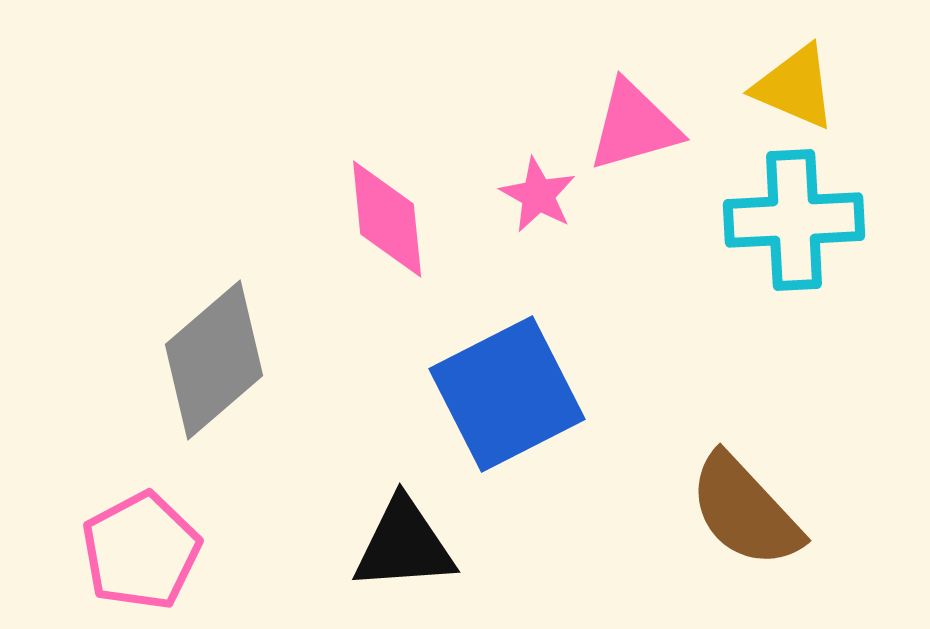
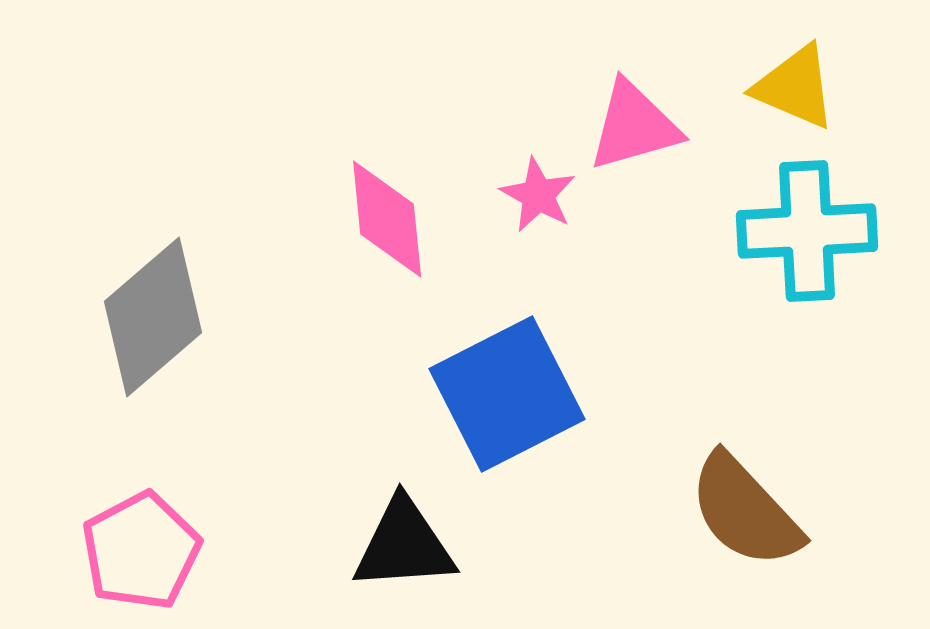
cyan cross: moved 13 px right, 11 px down
gray diamond: moved 61 px left, 43 px up
